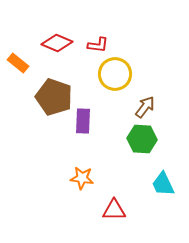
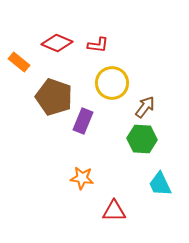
orange rectangle: moved 1 px right, 1 px up
yellow circle: moved 3 px left, 9 px down
purple rectangle: rotated 20 degrees clockwise
cyan trapezoid: moved 3 px left
red triangle: moved 1 px down
